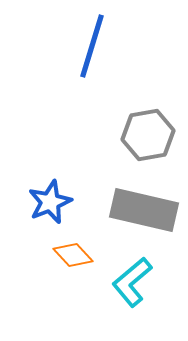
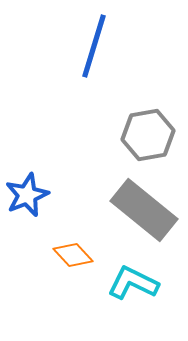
blue line: moved 2 px right
blue star: moved 23 px left, 7 px up
gray rectangle: rotated 26 degrees clockwise
cyan L-shape: moved 1 px right, 1 px down; rotated 66 degrees clockwise
